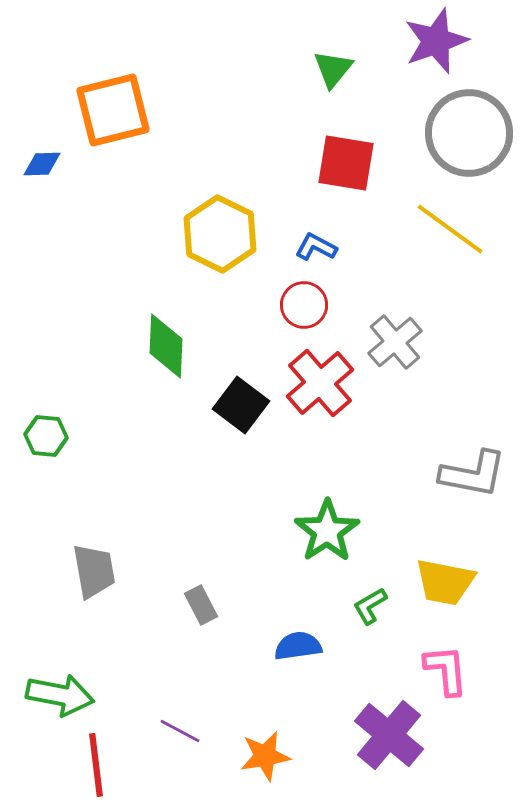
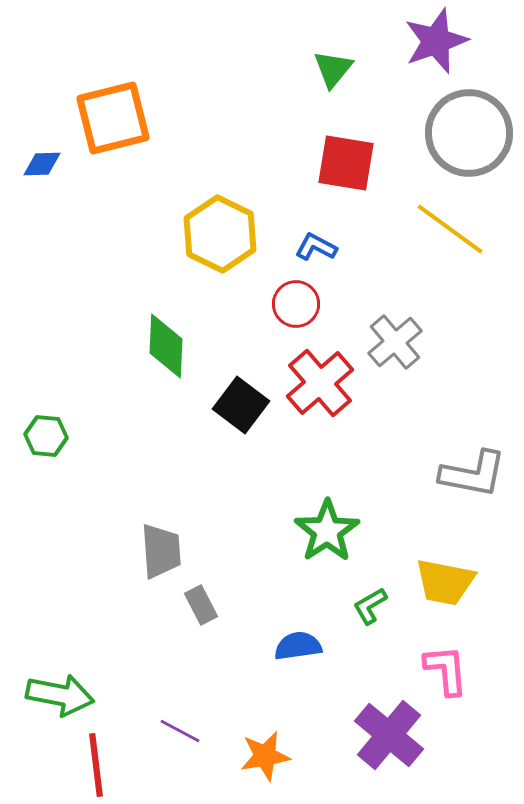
orange square: moved 8 px down
red circle: moved 8 px left, 1 px up
gray trapezoid: moved 67 px right, 20 px up; rotated 6 degrees clockwise
